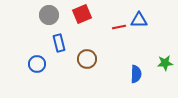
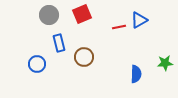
blue triangle: rotated 30 degrees counterclockwise
brown circle: moved 3 px left, 2 px up
